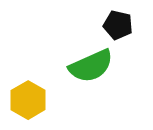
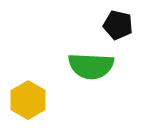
green semicircle: rotated 27 degrees clockwise
